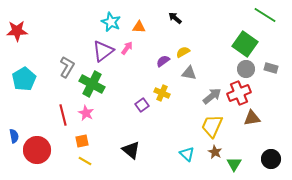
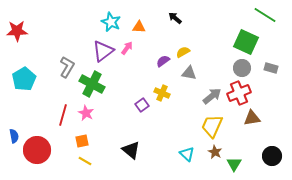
green square: moved 1 px right, 2 px up; rotated 10 degrees counterclockwise
gray circle: moved 4 px left, 1 px up
red line: rotated 30 degrees clockwise
black circle: moved 1 px right, 3 px up
